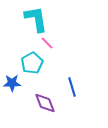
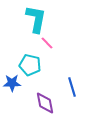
cyan L-shape: rotated 20 degrees clockwise
cyan pentagon: moved 2 px left, 2 px down; rotated 30 degrees counterclockwise
purple diamond: rotated 10 degrees clockwise
